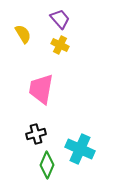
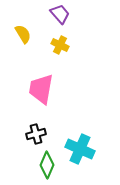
purple trapezoid: moved 5 px up
